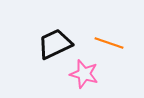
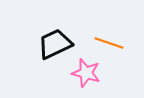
pink star: moved 2 px right, 1 px up
